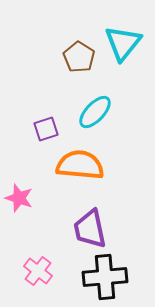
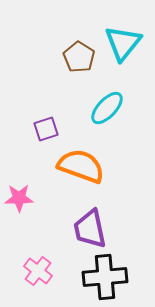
cyan ellipse: moved 12 px right, 4 px up
orange semicircle: moved 1 px right, 1 px down; rotated 15 degrees clockwise
pink star: rotated 20 degrees counterclockwise
